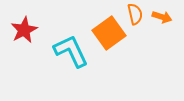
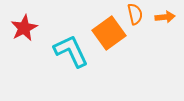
orange arrow: moved 3 px right; rotated 24 degrees counterclockwise
red star: moved 2 px up
